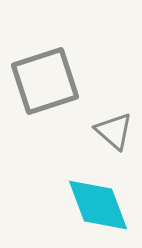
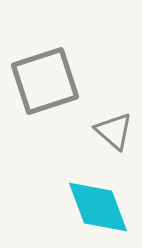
cyan diamond: moved 2 px down
